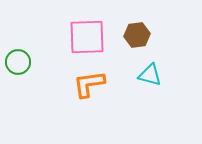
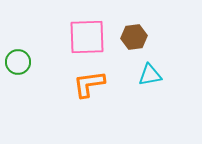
brown hexagon: moved 3 px left, 2 px down
cyan triangle: rotated 25 degrees counterclockwise
